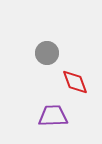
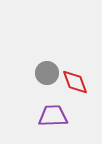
gray circle: moved 20 px down
